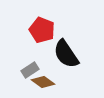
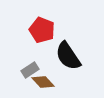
black semicircle: moved 2 px right, 2 px down
brown diamond: rotated 10 degrees clockwise
